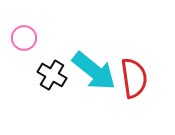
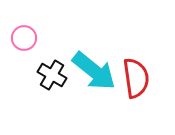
red semicircle: moved 2 px right
